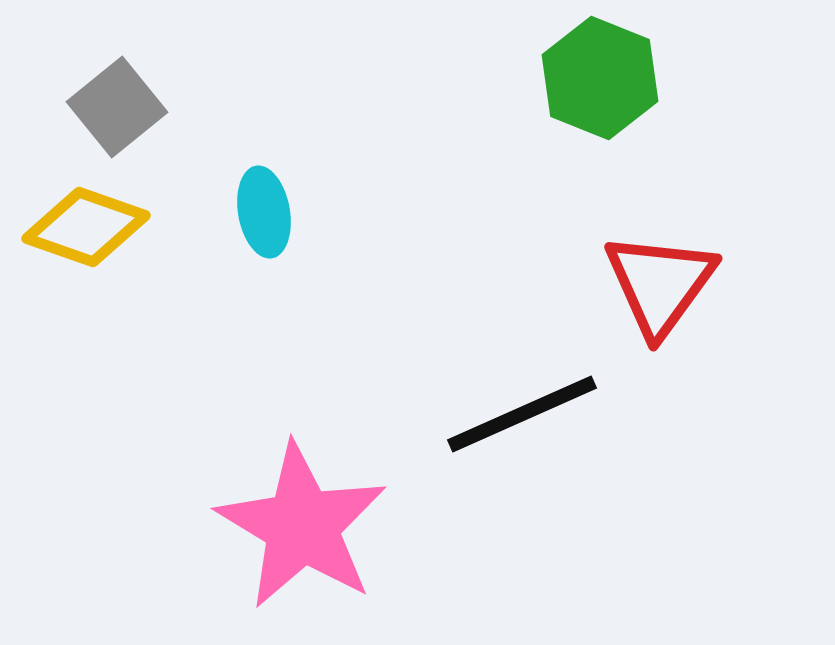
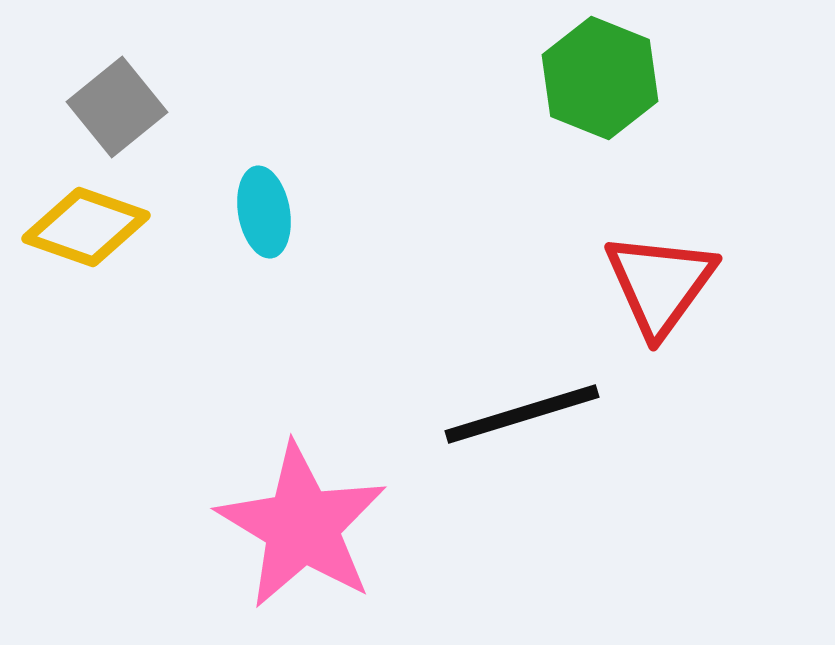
black line: rotated 7 degrees clockwise
